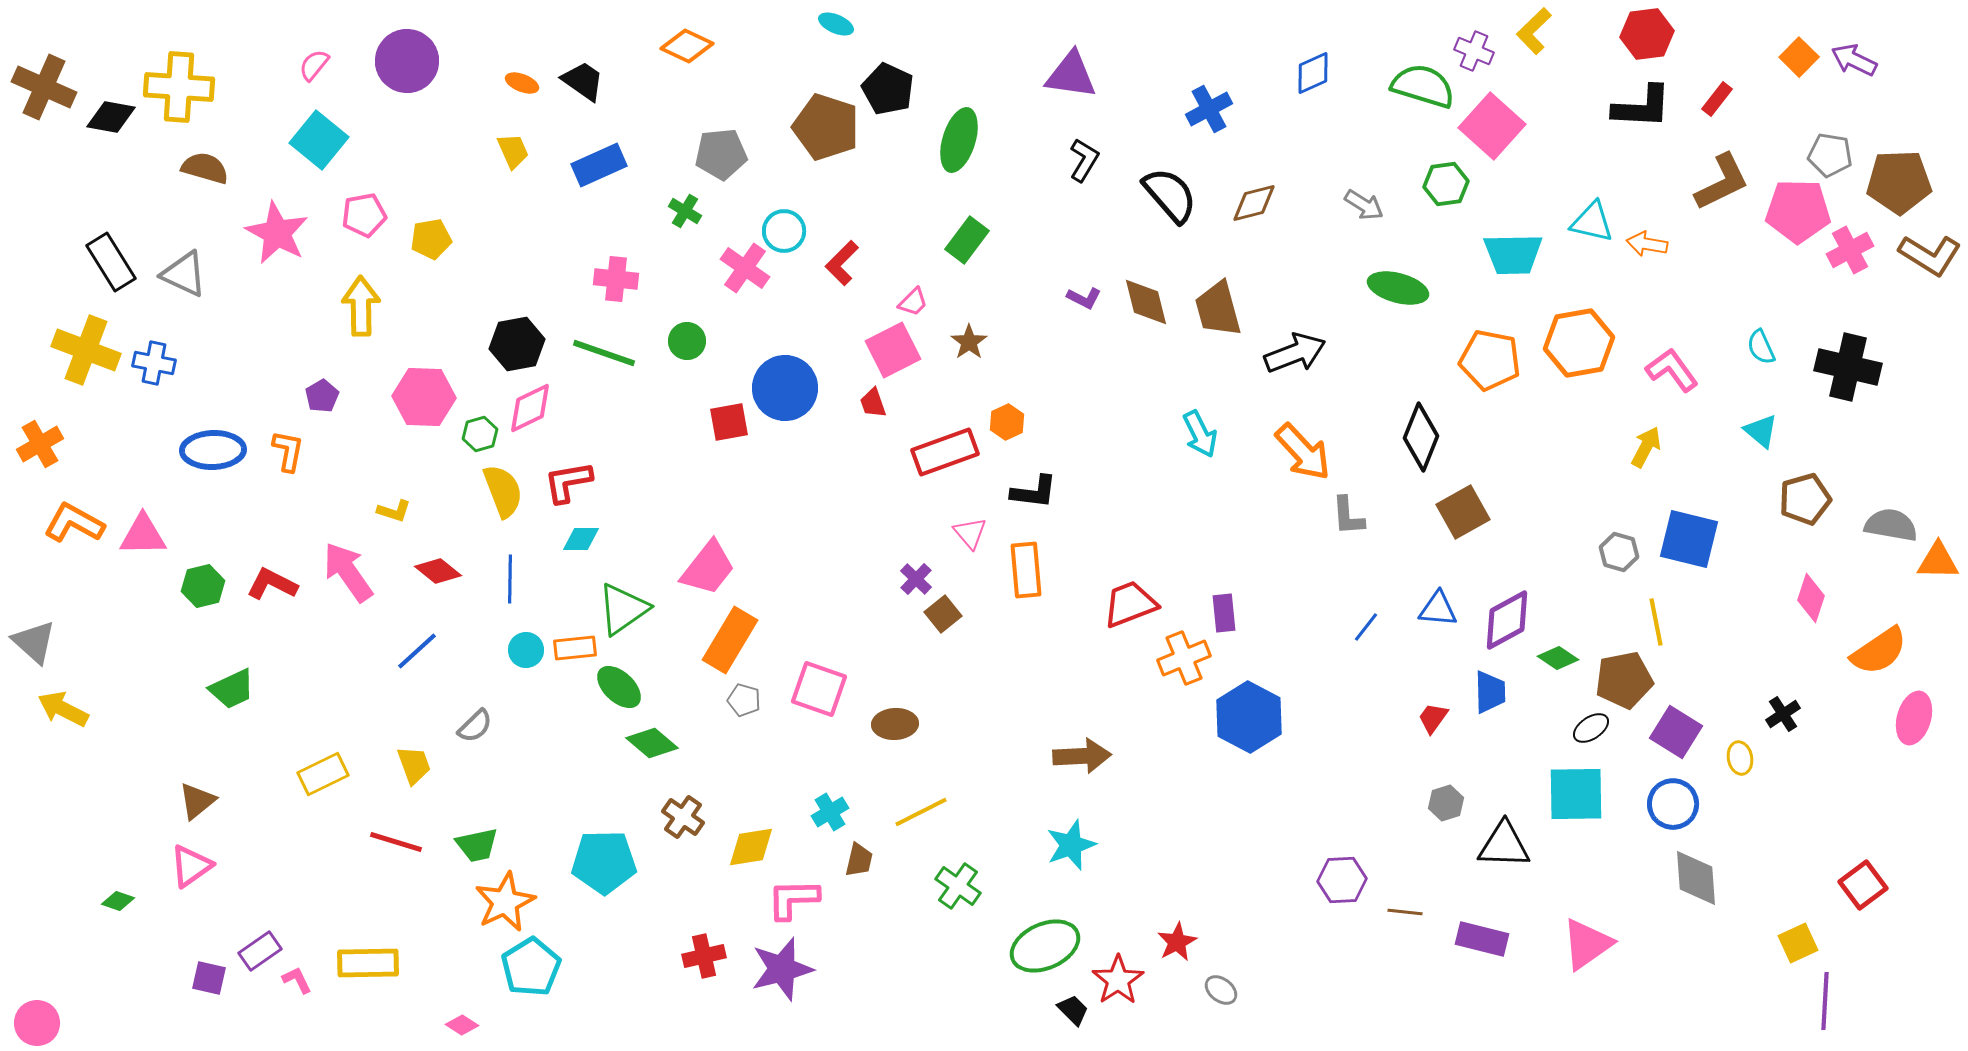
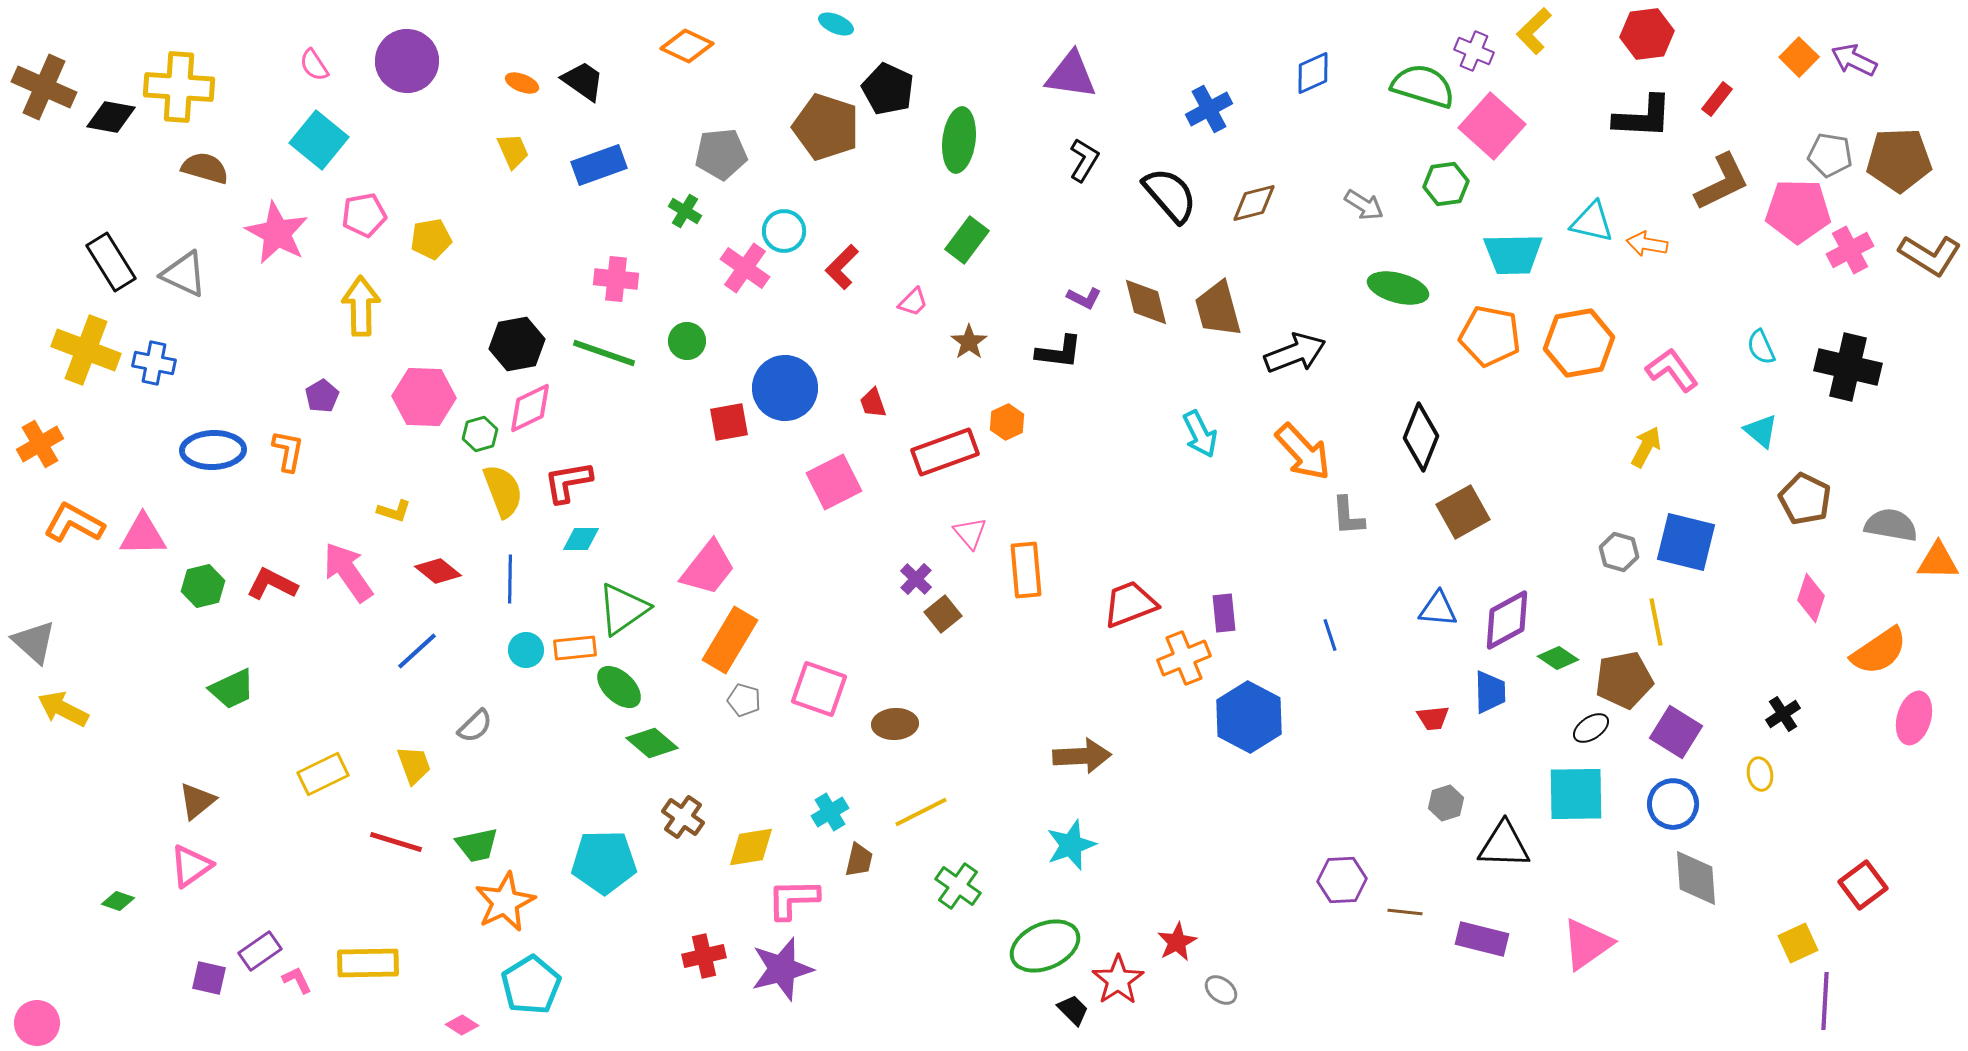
pink semicircle at (314, 65): rotated 72 degrees counterclockwise
black L-shape at (1642, 107): moved 1 px right, 10 px down
green ellipse at (959, 140): rotated 10 degrees counterclockwise
blue rectangle at (599, 165): rotated 4 degrees clockwise
brown pentagon at (1899, 182): moved 22 px up
red L-shape at (842, 263): moved 4 px down
pink square at (893, 350): moved 59 px left, 132 px down
orange pentagon at (1490, 360): moved 24 px up
black L-shape at (1034, 492): moved 25 px right, 140 px up
brown pentagon at (1805, 499): rotated 30 degrees counterclockwise
blue square at (1689, 539): moved 3 px left, 3 px down
blue line at (1366, 627): moved 36 px left, 8 px down; rotated 56 degrees counterclockwise
red trapezoid at (1433, 718): rotated 132 degrees counterclockwise
yellow ellipse at (1740, 758): moved 20 px right, 16 px down
cyan pentagon at (531, 967): moved 18 px down
